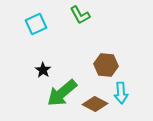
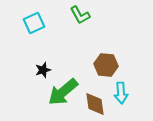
cyan square: moved 2 px left, 1 px up
black star: rotated 21 degrees clockwise
green arrow: moved 1 px right, 1 px up
brown diamond: rotated 55 degrees clockwise
